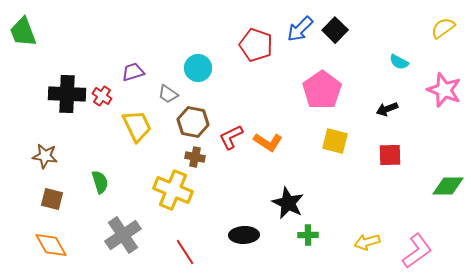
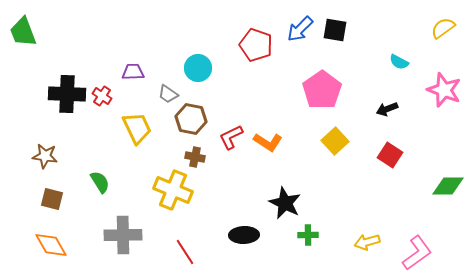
black square: rotated 35 degrees counterclockwise
purple trapezoid: rotated 15 degrees clockwise
brown hexagon: moved 2 px left, 3 px up
yellow trapezoid: moved 2 px down
yellow square: rotated 32 degrees clockwise
red square: rotated 35 degrees clockwise
green semicircle: rotated 15 degrees counterclockwise
black star: moved 3 px left
gray cross: rotated 33 degrees clockwise
pink L-shape: moved 2 px down
